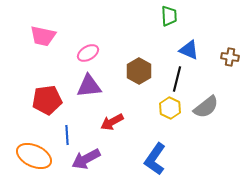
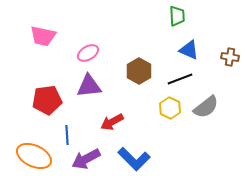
green trapezoid: moved 8 px right
black line: moved 3 px right; rotated 55 degrees clockwise
blue L-shape: moved 21 px left; rotated 80 degrees counterclockwise
